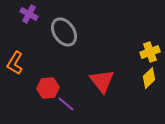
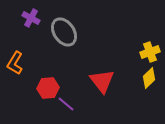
purple cross: moved 2 px right, 4 px down
